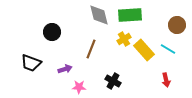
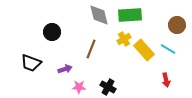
black cross: moved 5 px left, 6 px down
